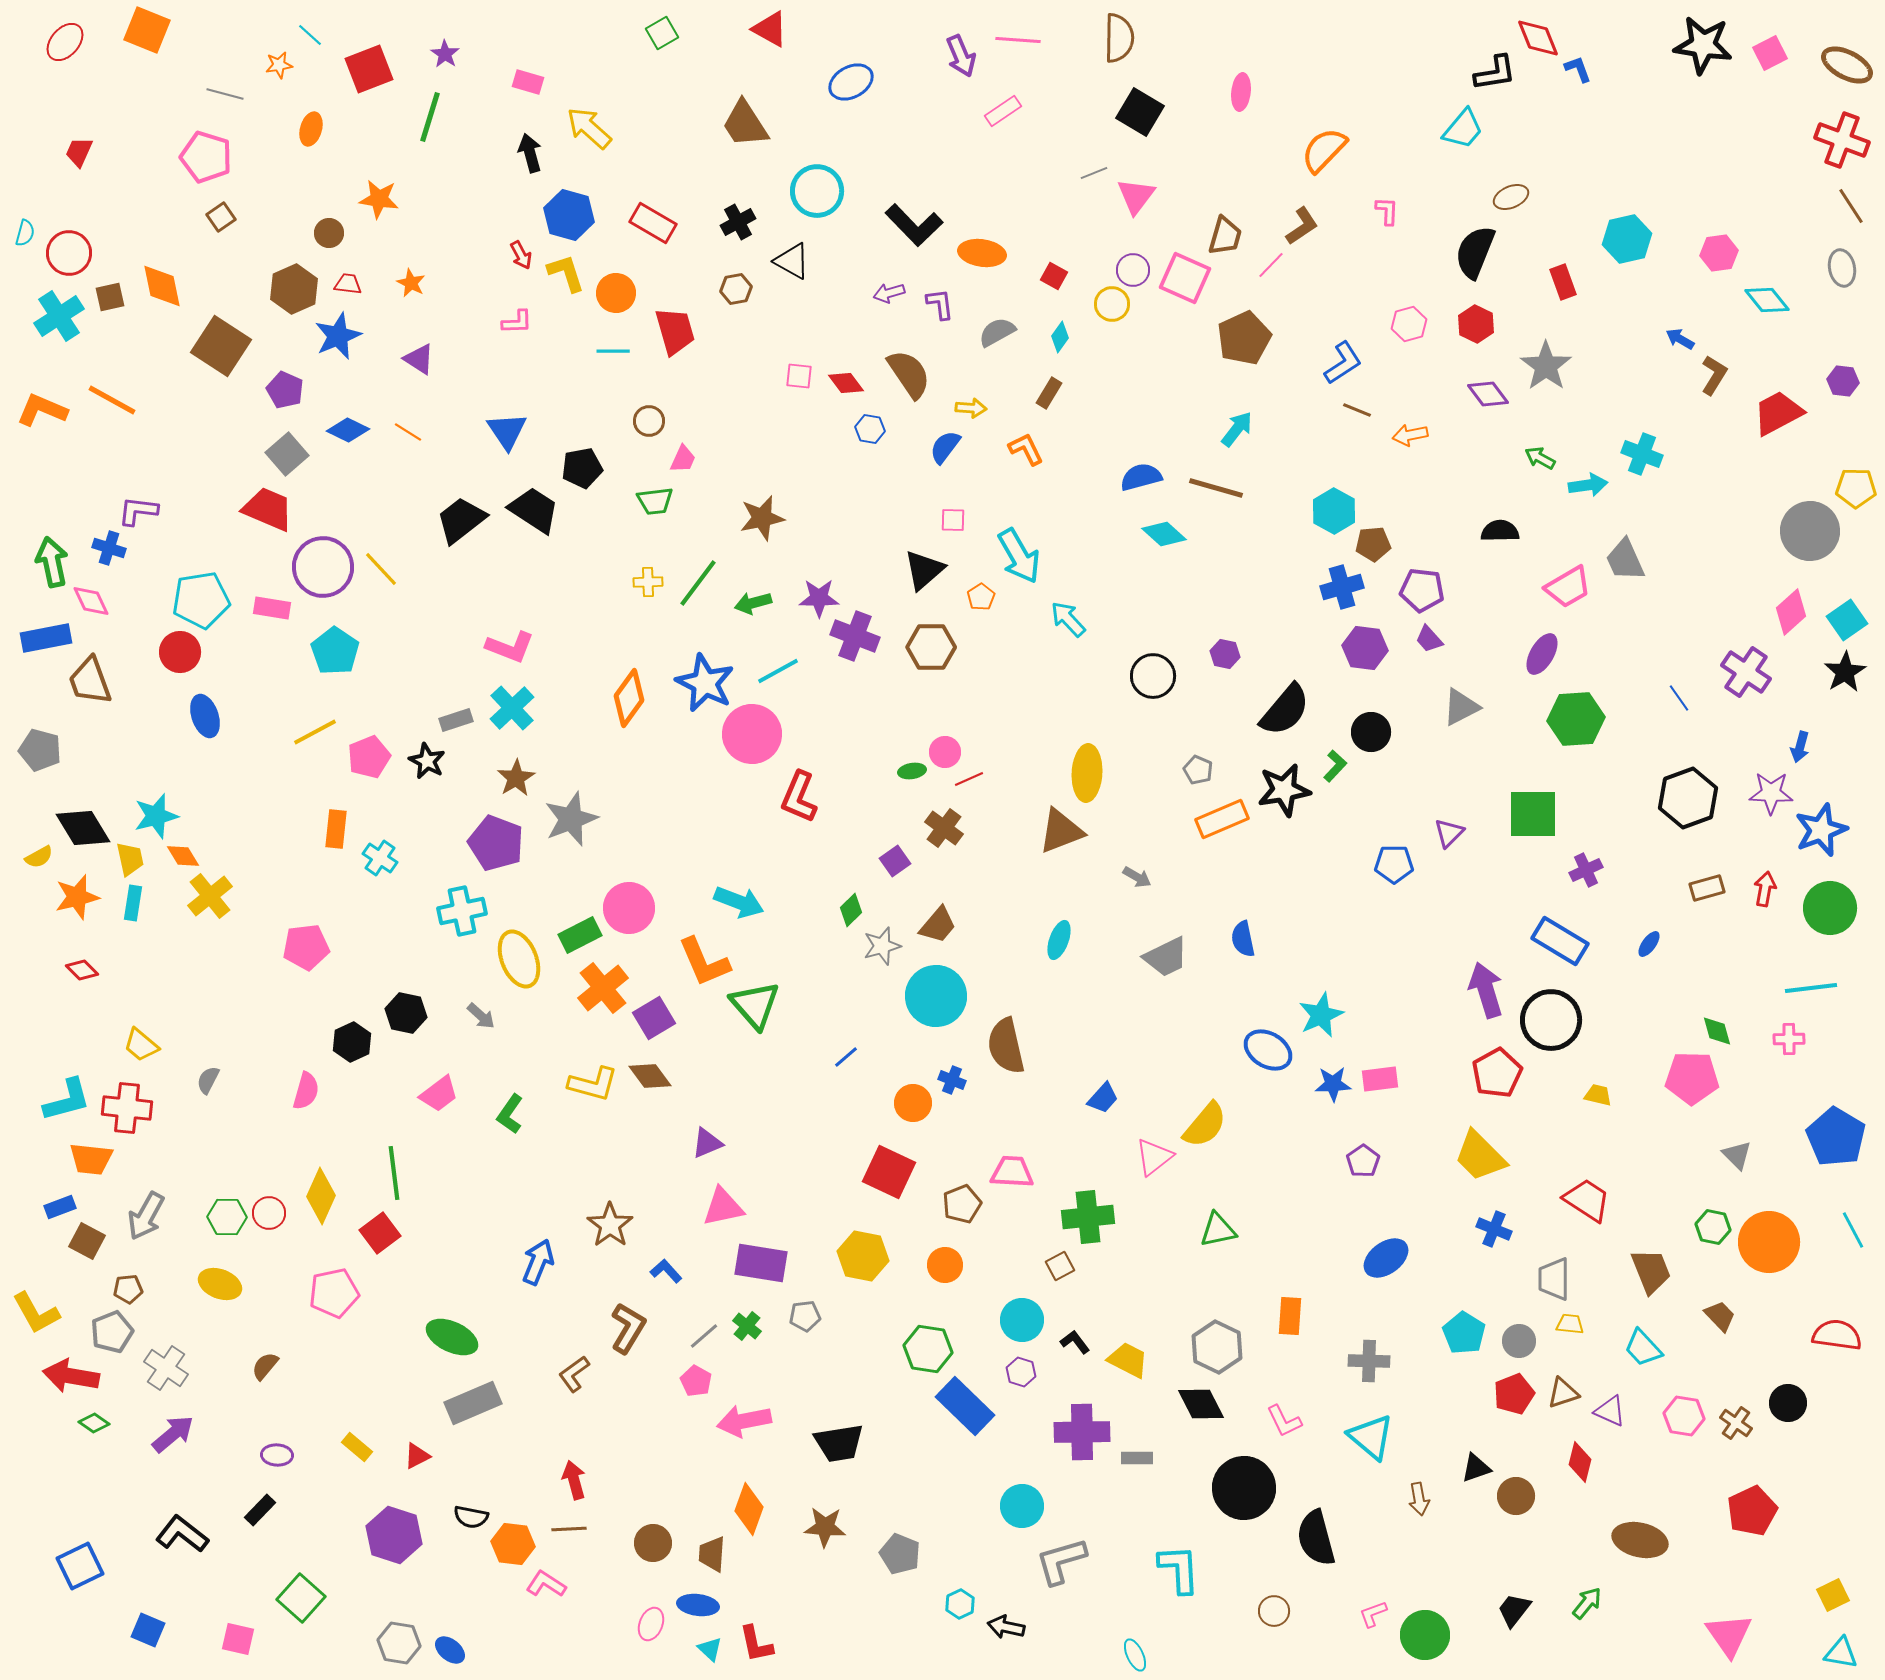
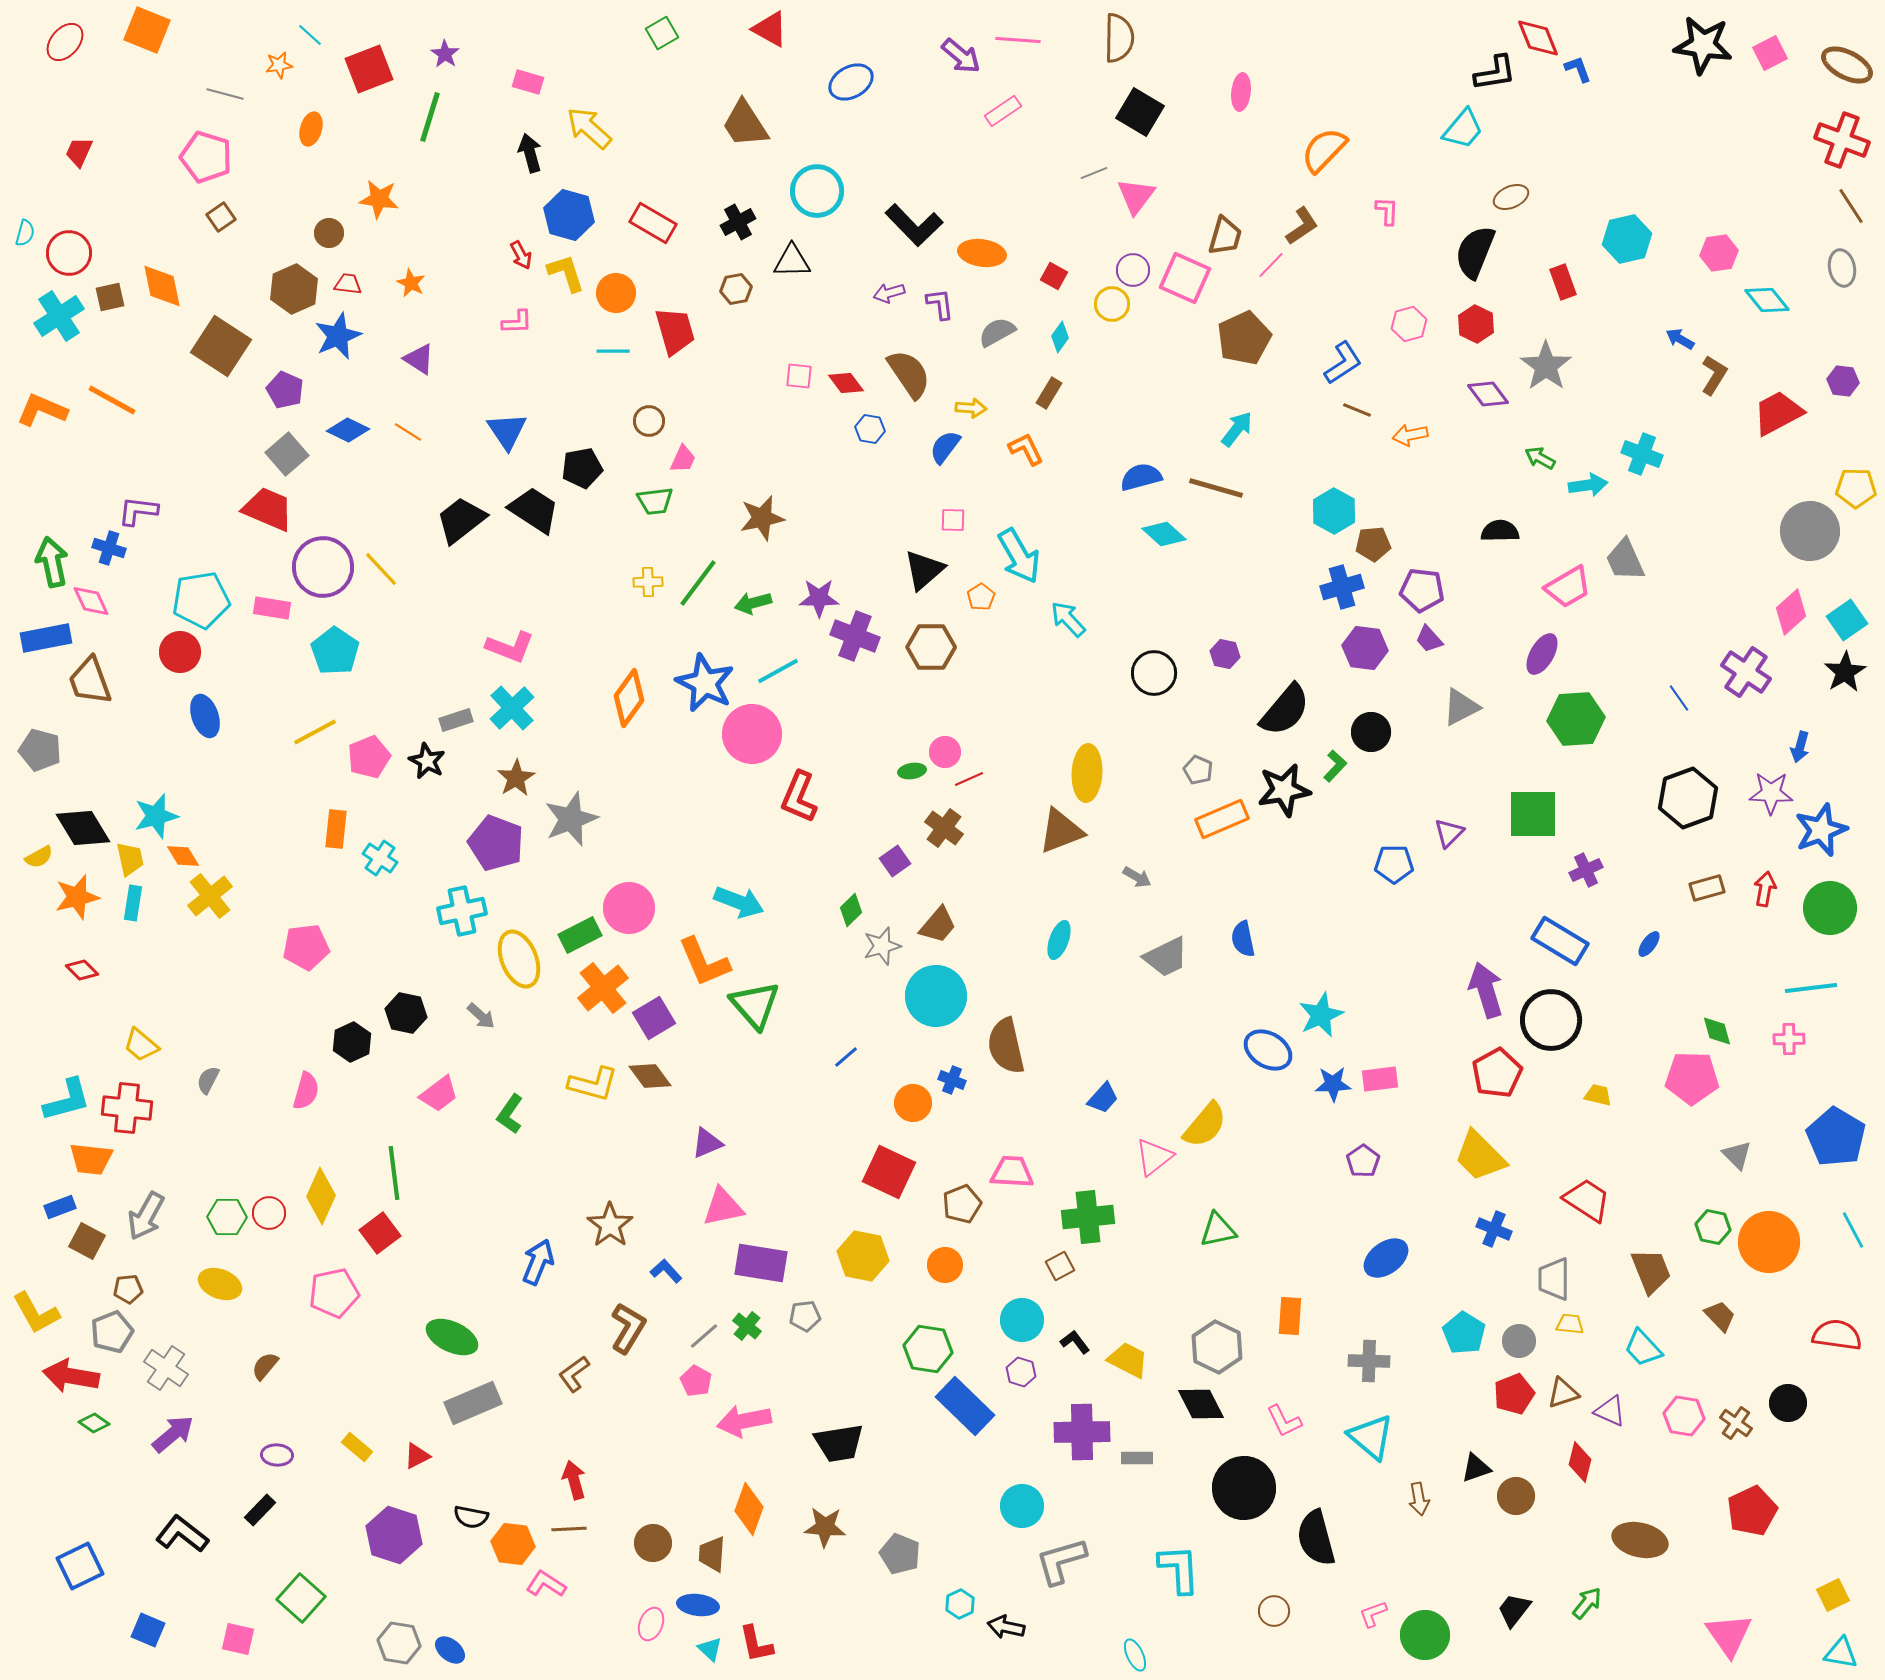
purple arrow at (961, 56): rotated 27 degrees counterclockwise
black triangle at (792, 261): rotated 30 degrees counterclockwise
black circle at (1153, 676): moved 1 px right, 3 px up
